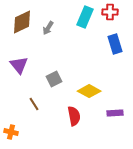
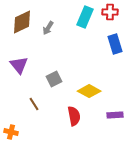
purple rectangle: moved 2 px down
